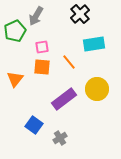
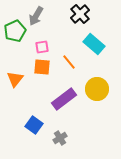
cyan rectangle: rotated 50 degrees clockwise
